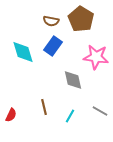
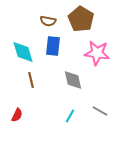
brown semicircle: moved 3 px left
blue rectangle: rotated 30 degrees counterclockwise
pink star: moved 1 px right, 4 px up
brown line: moved 13 px left, 27 px up
red semicircle: moved 6 px right
